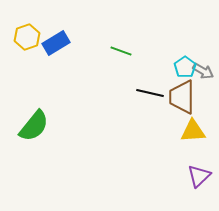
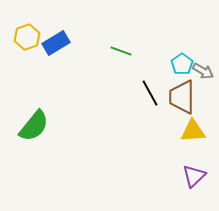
cyan pentagon: moved 3 px left, 3 px up
black line: rotated 48 degrees clockwise
purple triangle: moved 5 px left
